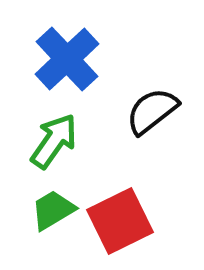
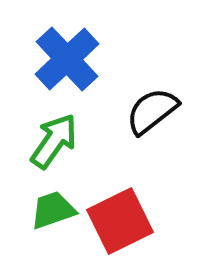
green trapezoid: rotated 12 degrees clockwise
